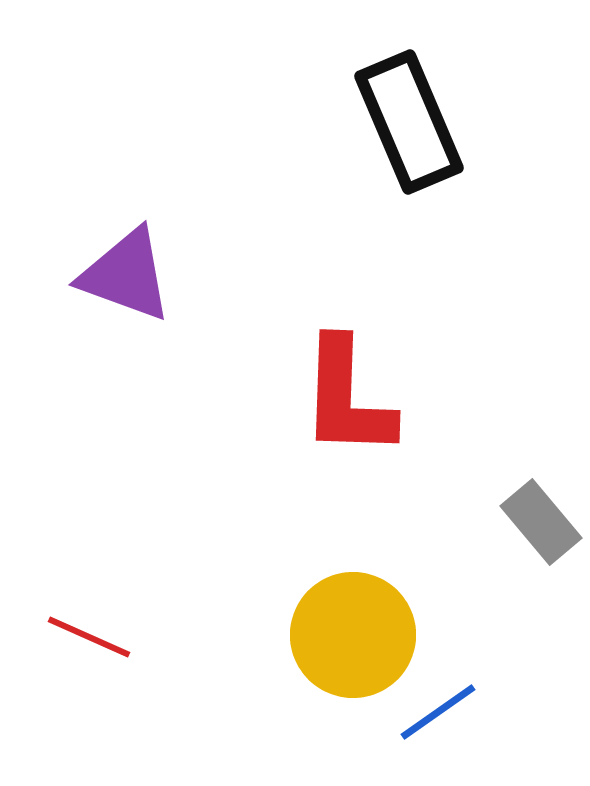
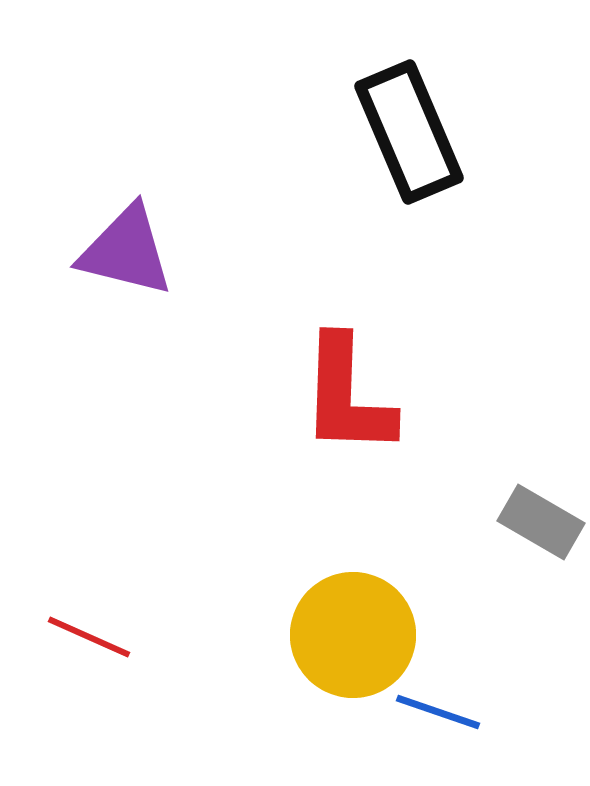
black rectangle: moved 10 px down
purple triangle: moved 24 px up; rotated 6 degrees counterclockwise
red L-shape: moved 2 px up
gray rectangle: rotated 20 degrees counterclockwise
blue line: rotated 54 degrees clockwise
